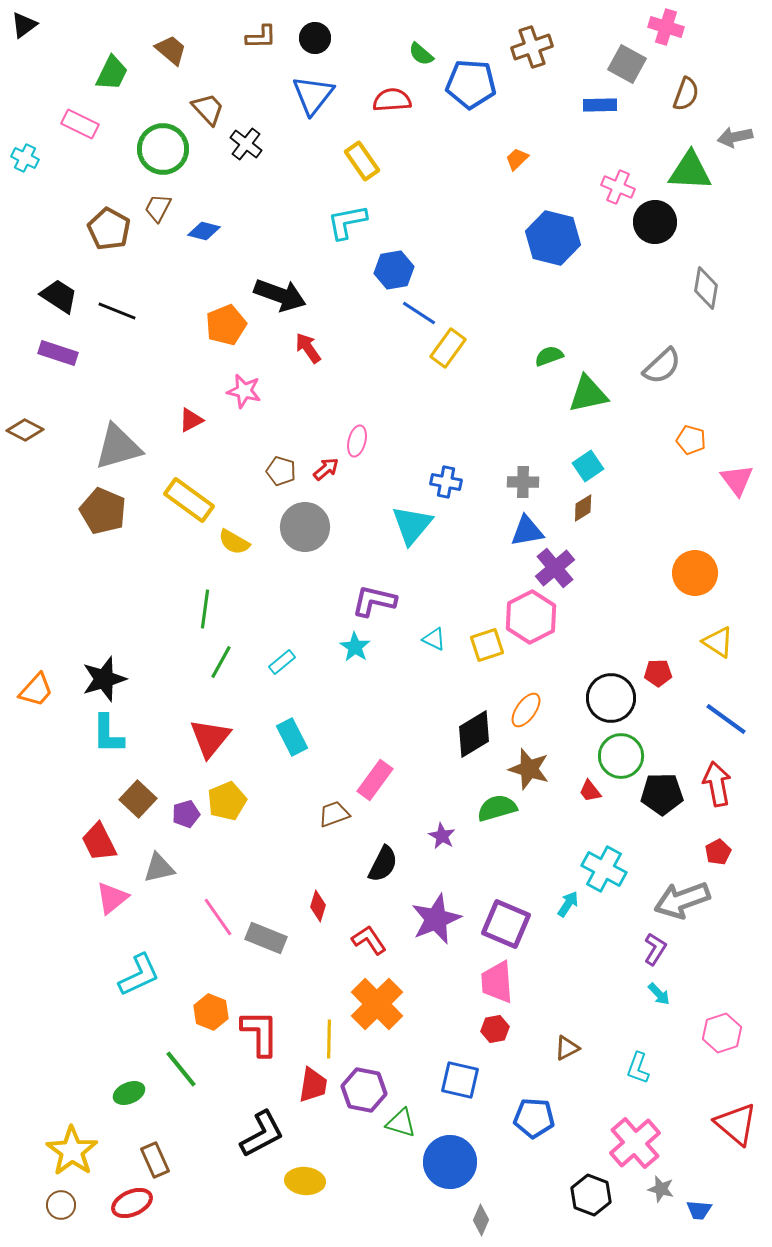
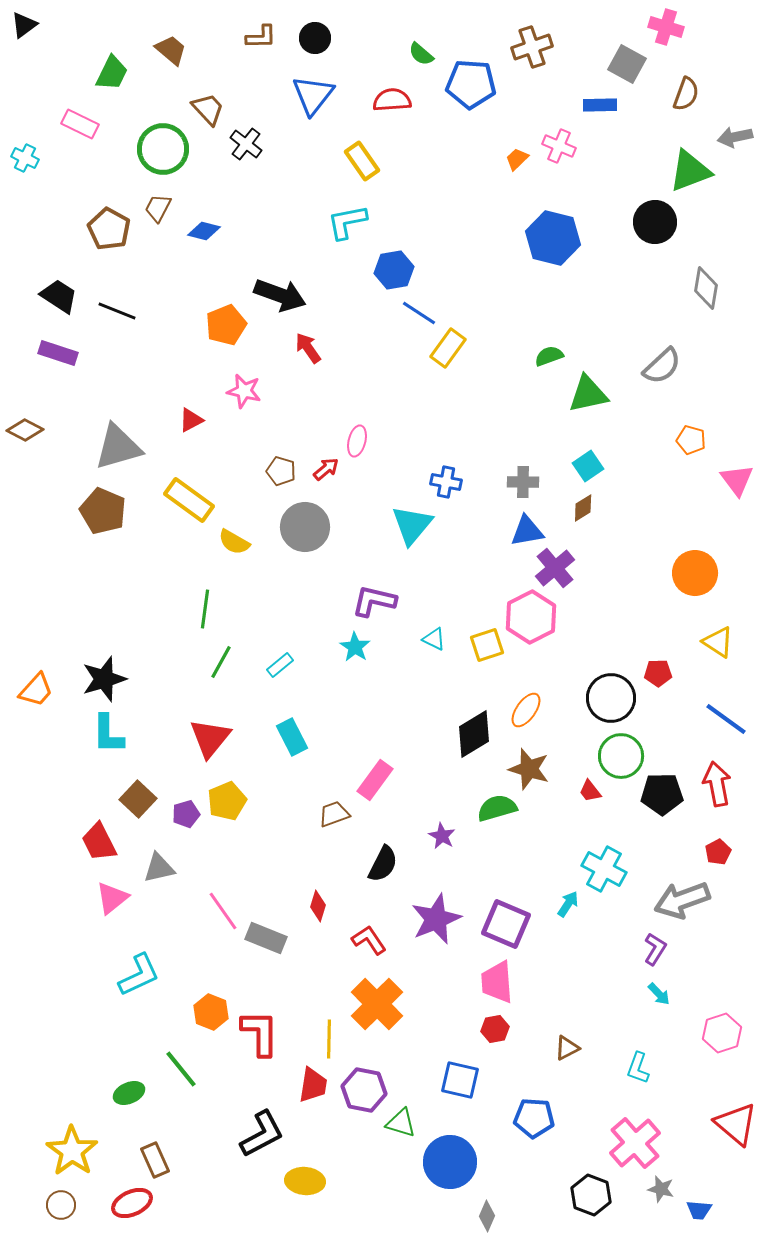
green triangle at (690, 171): rotated 24 degrees counterclockwise
pink cross at (618, 187): moved 59 px left, 41 px up
cyan rectangle at (282, 662): moved 2 px left, 3 px down
pink line at (218, 917): moved 5 px right, 6 px up
gray diamond at (481, 1220): moved 6 px right, 4 px up
